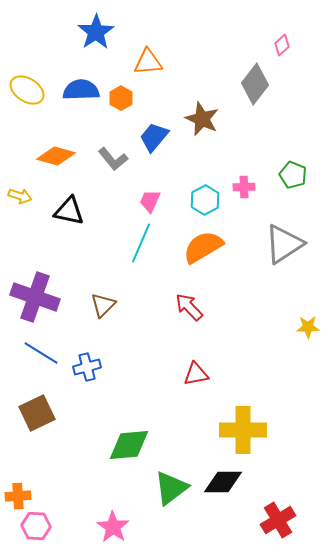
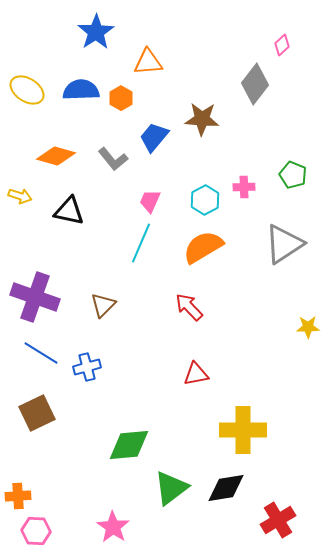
brown star: rotated 20 degrees counterclockwise
black diamond: moved 3 px right, 6 px down; rotated 9 degrees counterclockwise
pink hexagon: moved 5 px down
